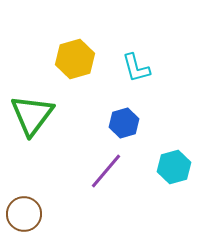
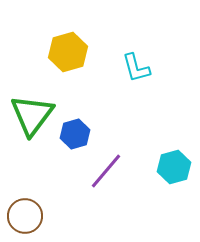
yellow hexagon: moved 7 px left, 7 px up
blue hexagon: moved 49 px left, 11 px down
brown circle: moved 1 px right, 2 px down
